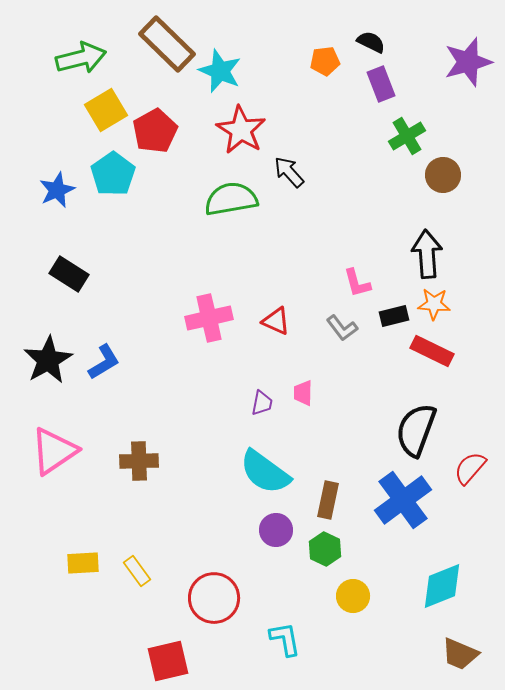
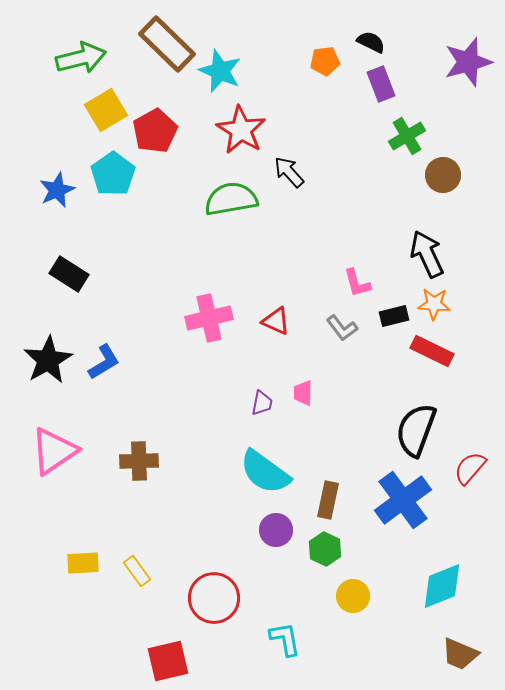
black arrow at (427, 254): rotated 21 degrees counterclockwise
